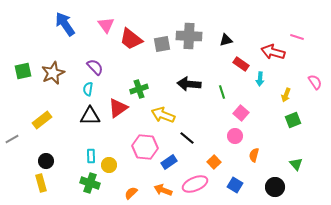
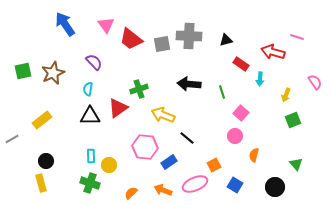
purple semicircle at (95, 67): moved 1 px left, 5 px up
orange square at (214, 162): moved 3 px down; rotated 16 degrees clockwise
